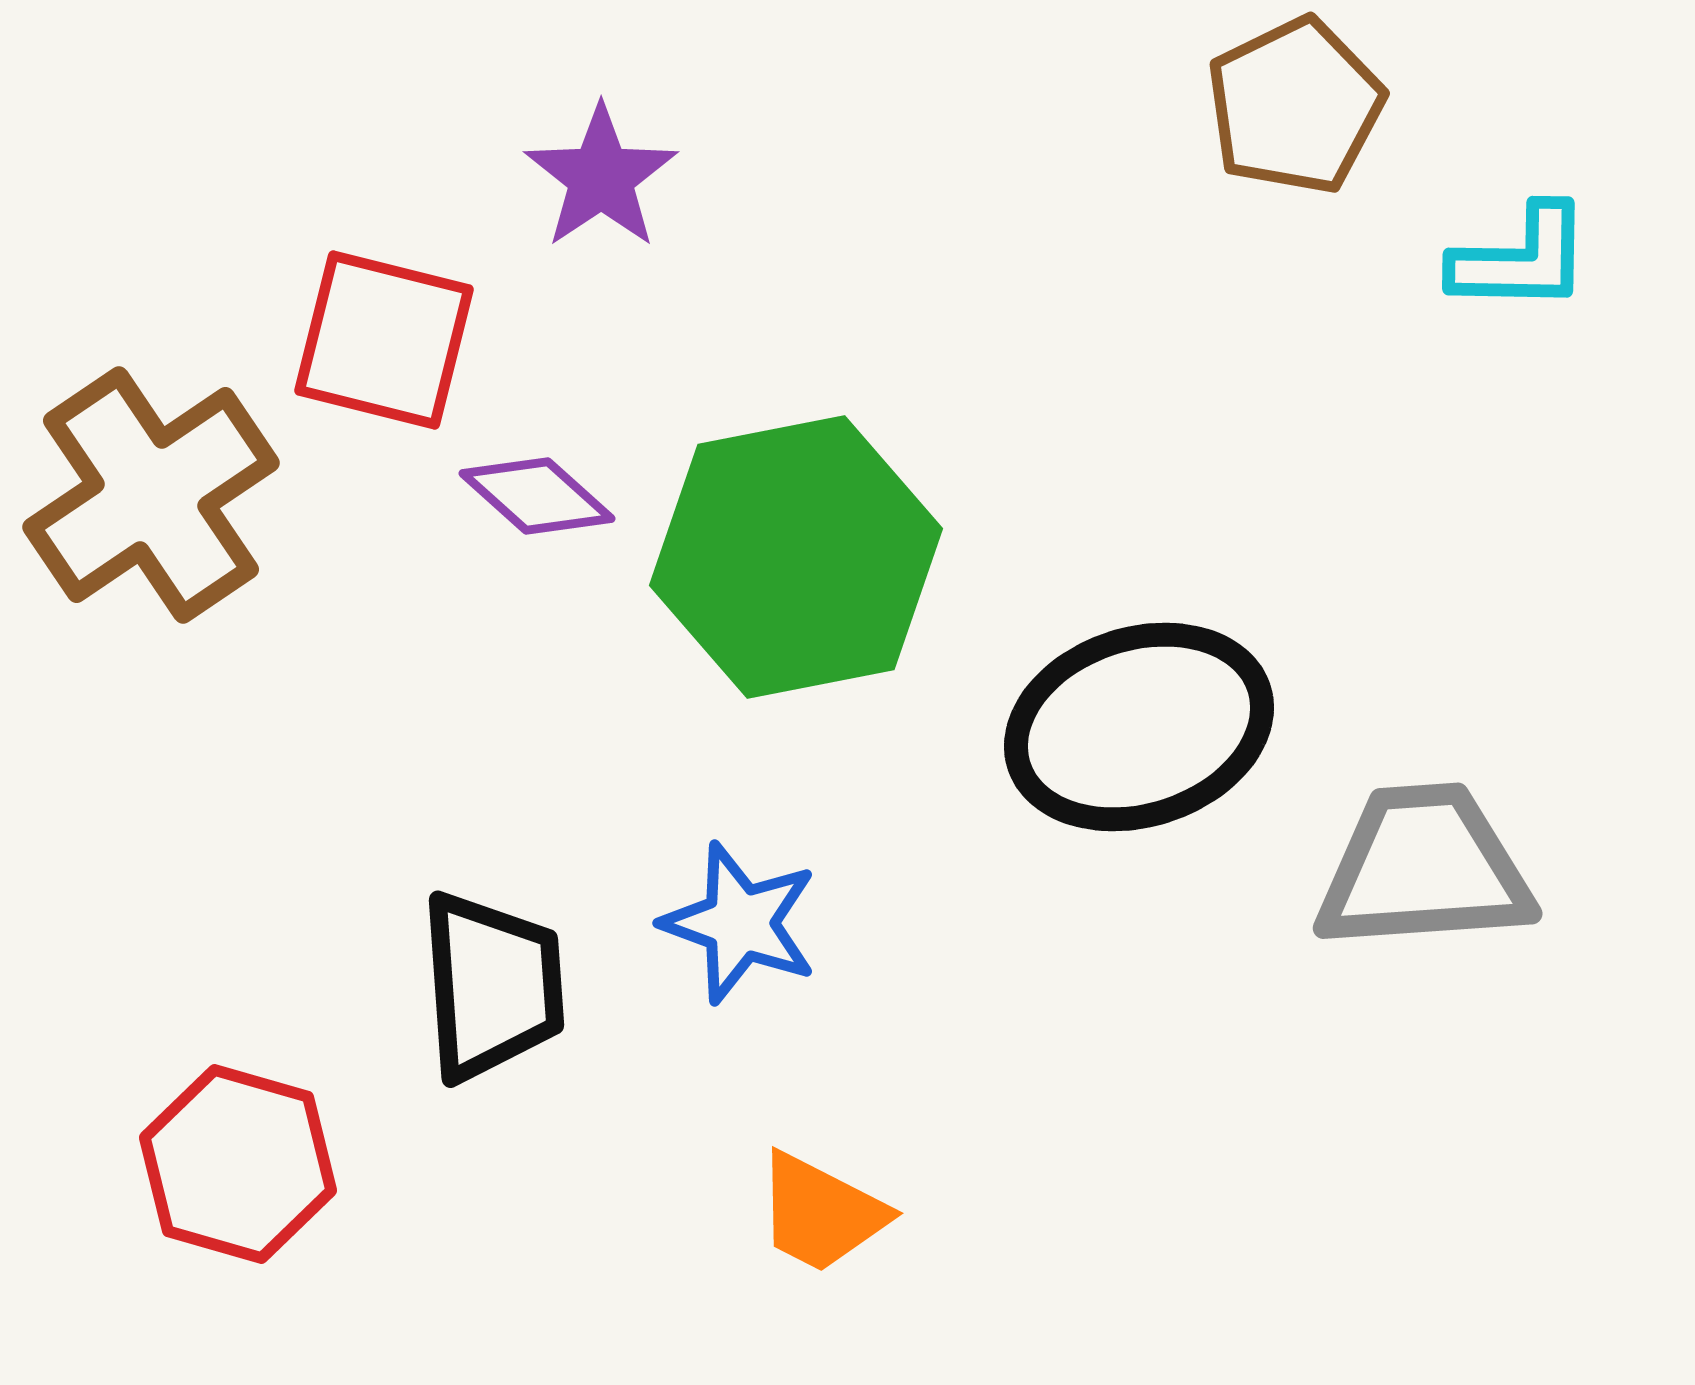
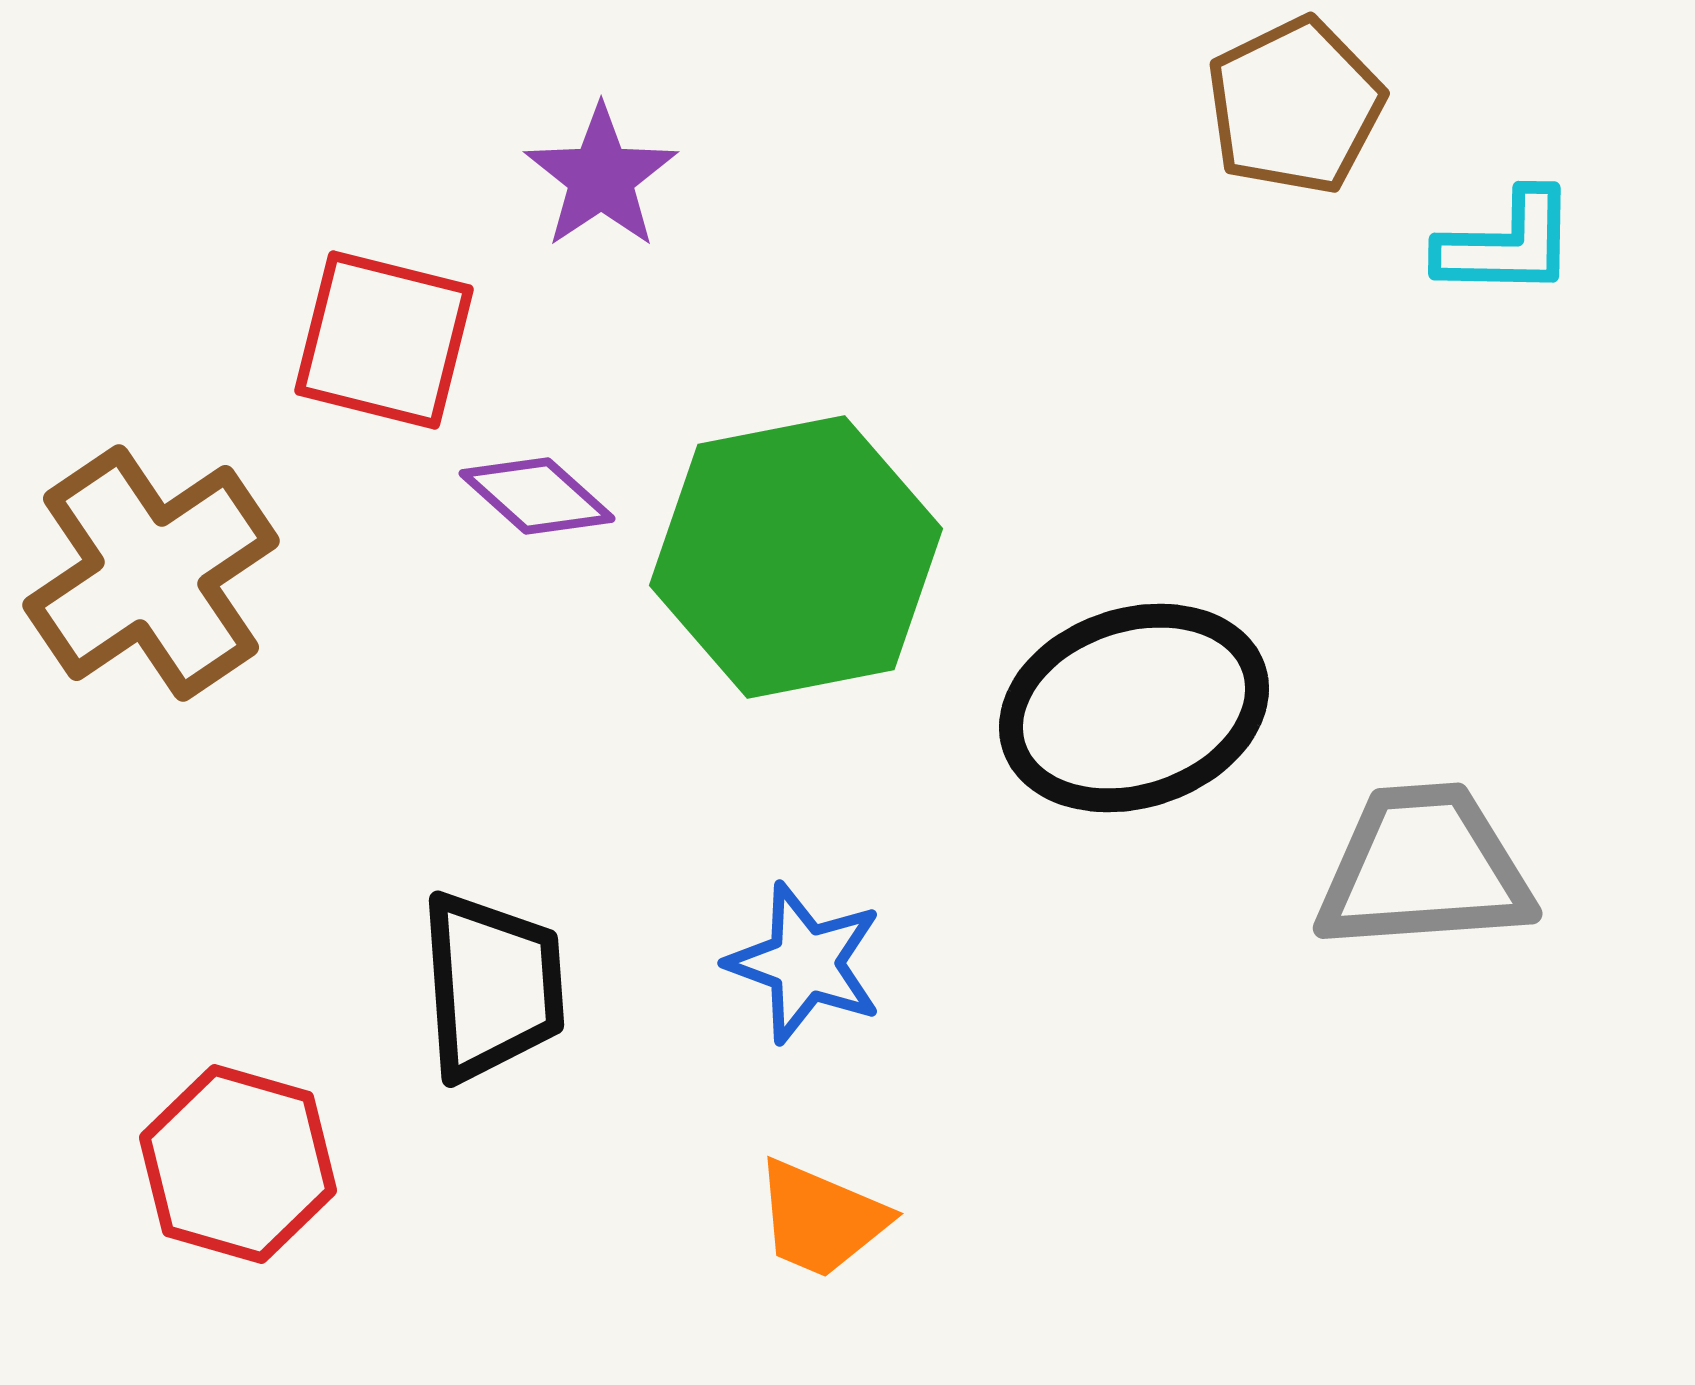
cyan L-shape: moved 14 px left, 15 px up
brown cross: moved 78 px down
black ellipse: moved 5 px left, 19 px up
blue star: moved 65 px right, 40 px down
orange trapezoid: moved 6 px down; rotated 4 degrees counterclockwise
